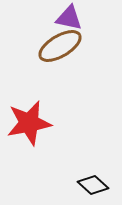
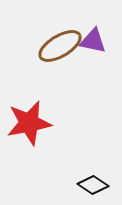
purple triangle: moved 24 px right, 23 px down
black diamond: rotated 8 degrees counterclockwise
